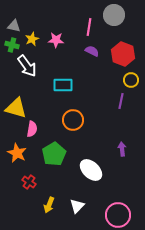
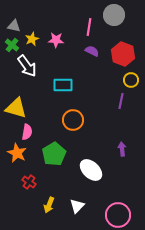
green cross: rotated 24 degrees clockwise
pink semicircle: moved 5 px left, 3 px down
